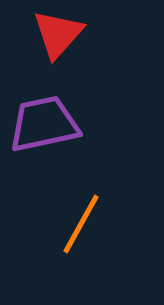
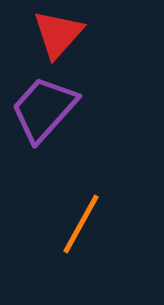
purple trapezoid: moved 15 px up; rotated 36 degrees counterclockwise
